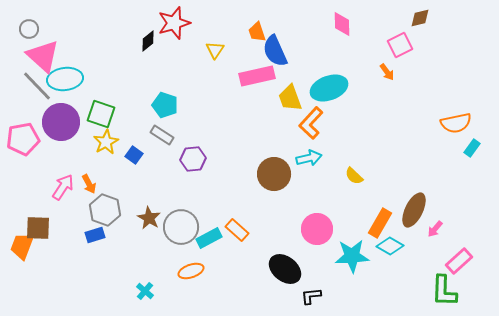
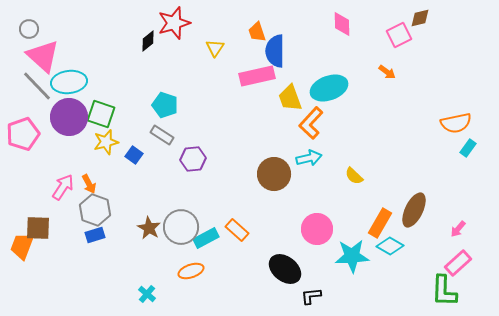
pink square at (400, 45): moved 1 px left, 10 px up
yellow triangle at (215, 50): moved 2 px up
blue semicircle at (275, 51): rotated 24 degrees clockwise
orange arrow at (387, 72): rotated 18 degrees counterclockwise
cyan ellipse at (65, 79): moved 4 px right, 3 px down
purple circle at (61, 122): moved 8 px right, 5 px up
pink pentagon at (23, 139): moved 5 px up; rotated 8 degrees counterclockwise
yellow star at (106, 142): rotated 15 degrees clockwise
cyan rectangle at (472, 148): moved 4 px left
gray hexagon at (105, 210): moved 10 px left
brown star at (149, 218): moved 10 px down
pink arrow at (435, 229): moved 23 px right
cyan rectangle at (209, 238): moved 3 px left
pink rectangle at (459, 261): moved 1 px left, 2 px down
cyan cross at (145, 291): moved 2 px right, 3 px down
